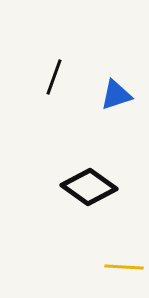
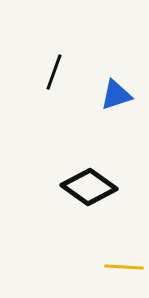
black line: moved 5 px up
